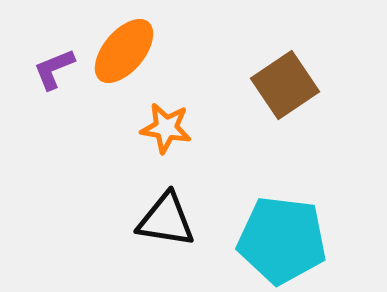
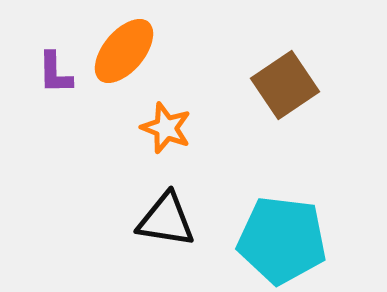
purple L-shape: moved 1 px right, 4 px down; rotated 69 degrees counterclockwise
orange star: rotated 12 degrees clockwise
